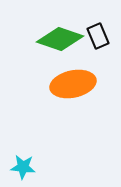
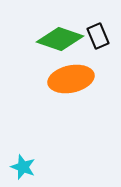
orange ellipse: moved 2 px left, 5 px up
cyan star: rotated 15 degrees clockwise
